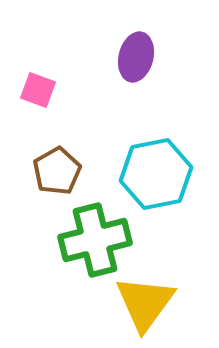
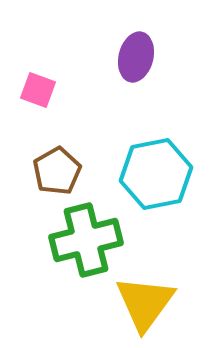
green cross: moved 9 px left
